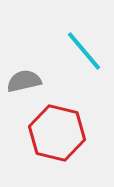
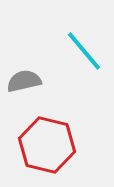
red hexagon: moved 10 px left, 12 px down
